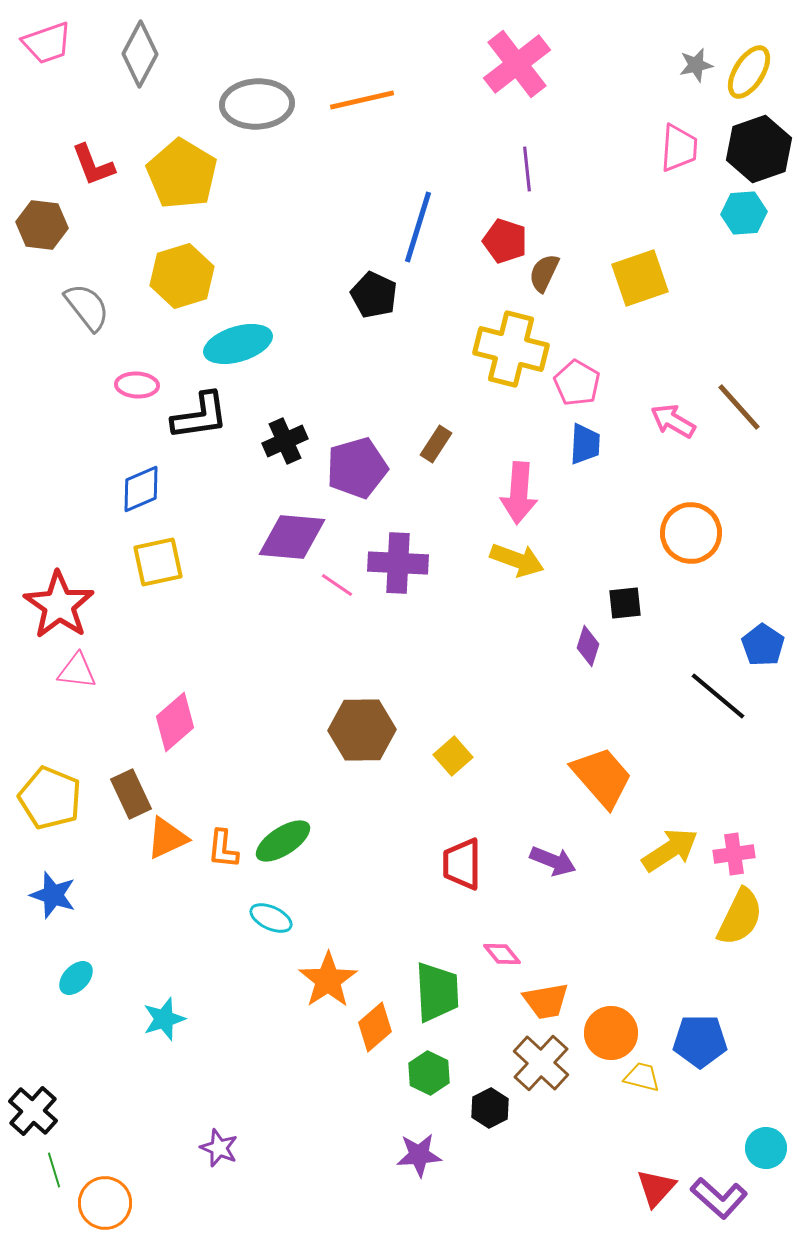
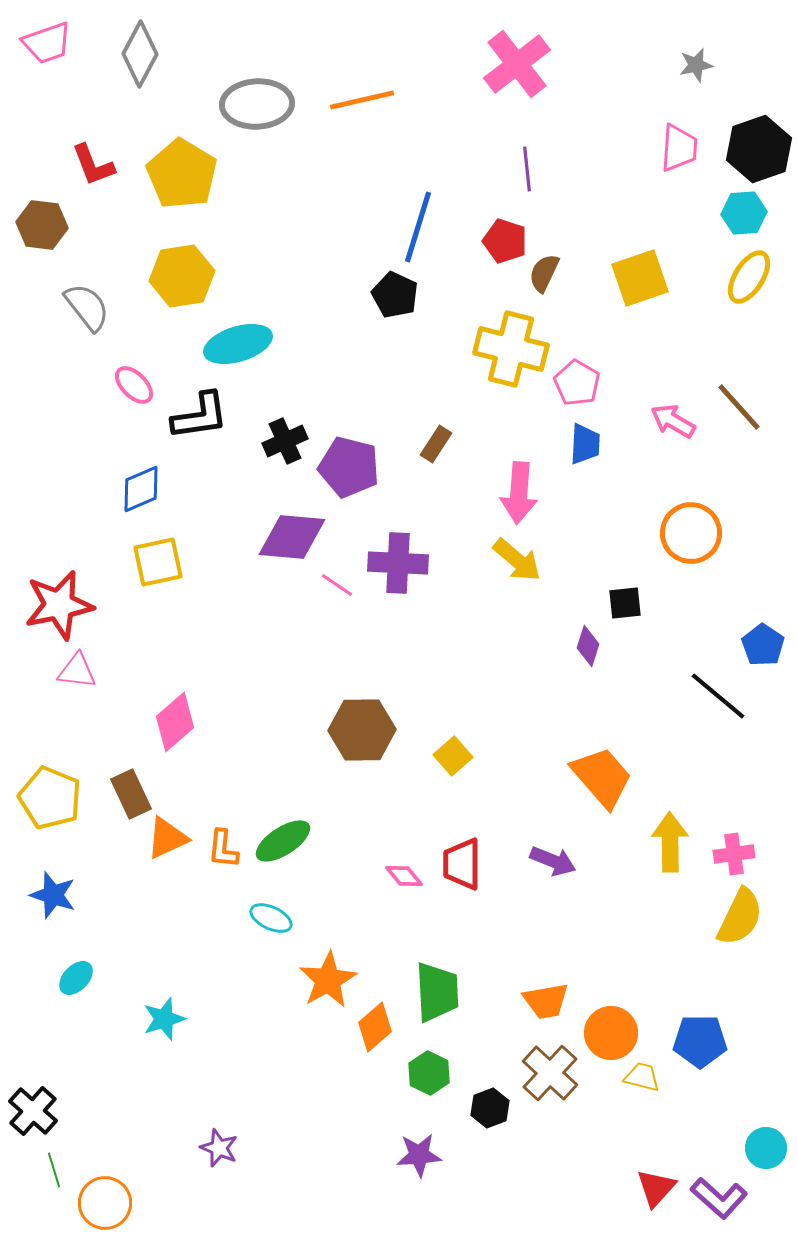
yellow ellipse at (749, 72): moved 205 px down
yellow hexagon at (182, 276): rotated 8 degrees clockwise
black pentagon at (374, 295): moved 21 px right
pink ellipse at (137, 385): moved 3 px left; rotated 42 degrees clockwise
purple pentagon at (357, 468): moved 8 px left, 1 px up; rotated 30 degrees clockwise
yellow arrow at (517, 560): rotated 20 degrees clockwise
red star at (59, 605): rotated 26 degrees clockwise
yellow arrow at (670, 850): moved 8 px up; rotated 58 degrees counterclockwise
pink diamond at (502, 954): moved 98 px left, 78 px up
orange star at (328, 980): rotated 4 degrees clockwise
brown cross at (541, 1063): moved 9 px right, 10 px down
black hexagon at (490, 1108): rotated 6 degrees clockwise
